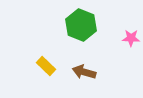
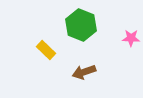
yellow rectangle: moved 16 px up
brown arrow: rotated 35 degrees counterclockwise
